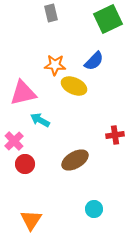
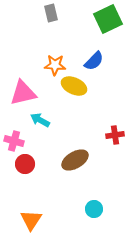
pink cross: rotated 30 degrees counterclockwise
